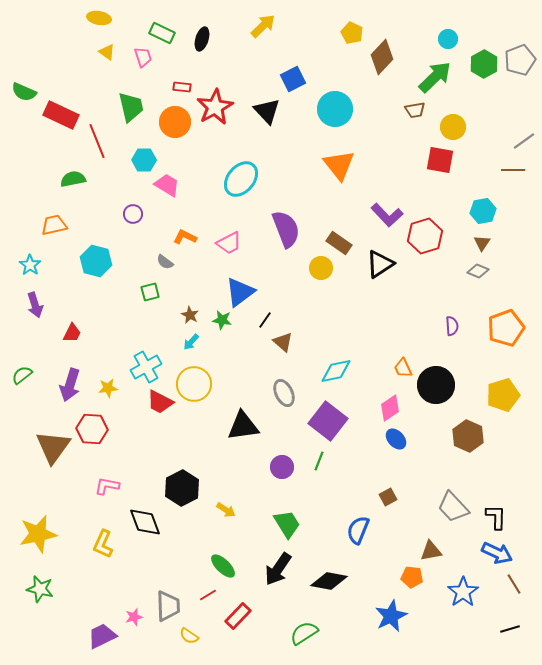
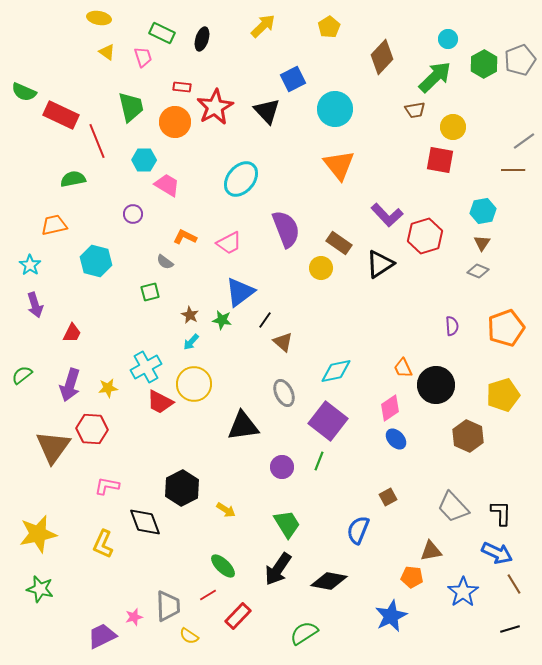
yellow pentagon at (352, 33): moved 23 px left, 6 px up; rotated 15 degrees clockwise
black L-shape at (496, 517): moved 5 px right, 4 px up
